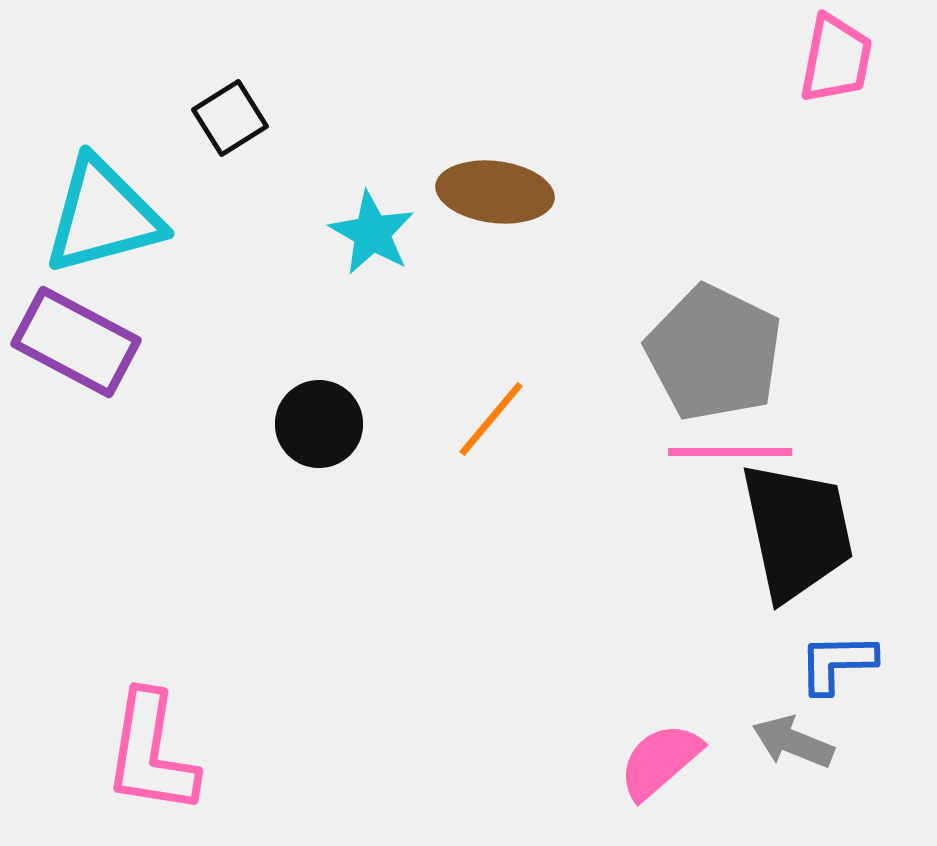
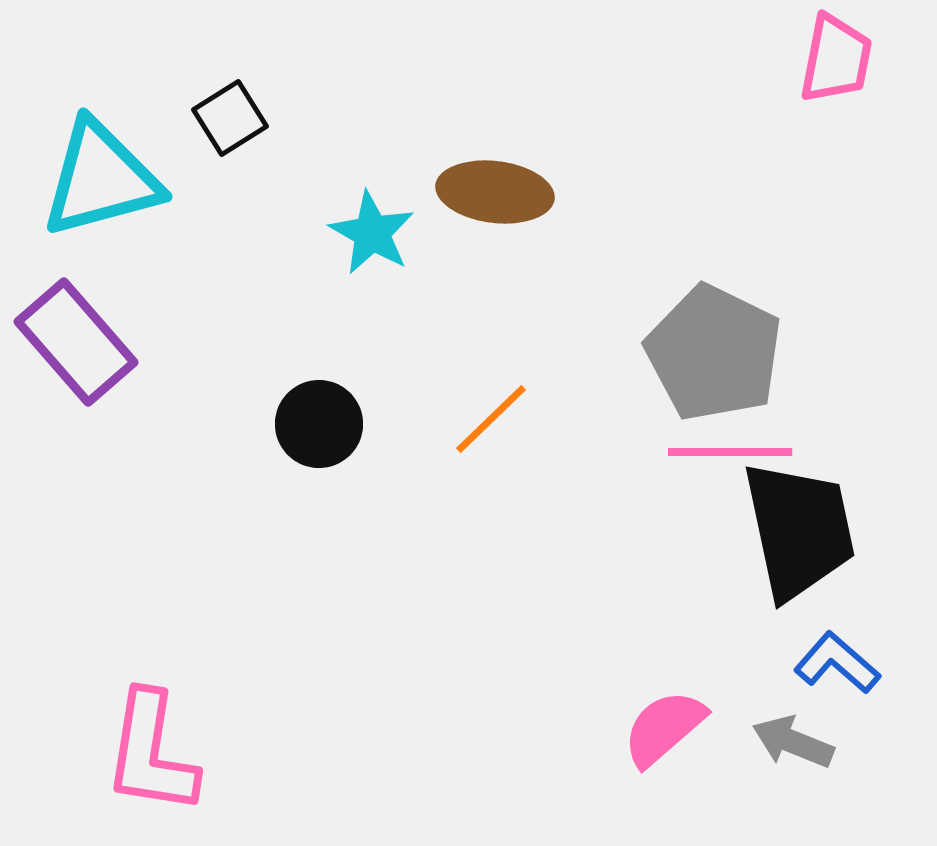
cyan triangle: moved 2 px left, 37 px up
purple rectangle: rotated 21 degrees clockwise
orange line: rotated 6 degrees clockwise
black trapezoid: moved 2 px right, 1 px up
blue L-shape: rotated 42 degrees clockwise
pink semicircle: moved 4 px right, 33 px up
